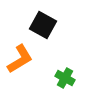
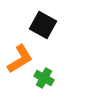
green cross: moved 21 px left
